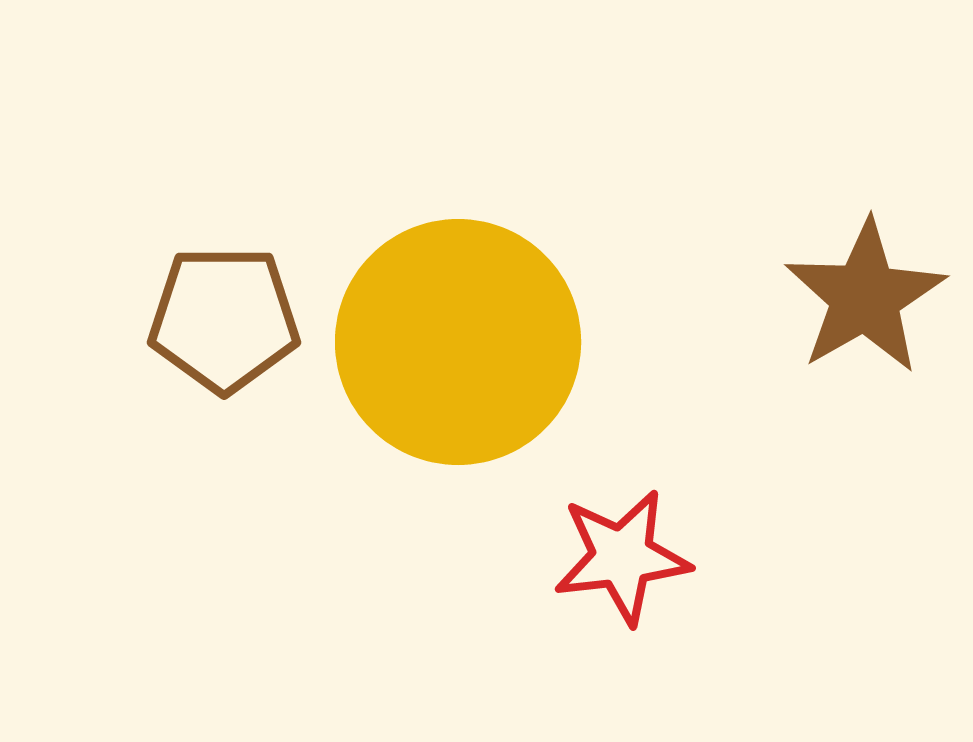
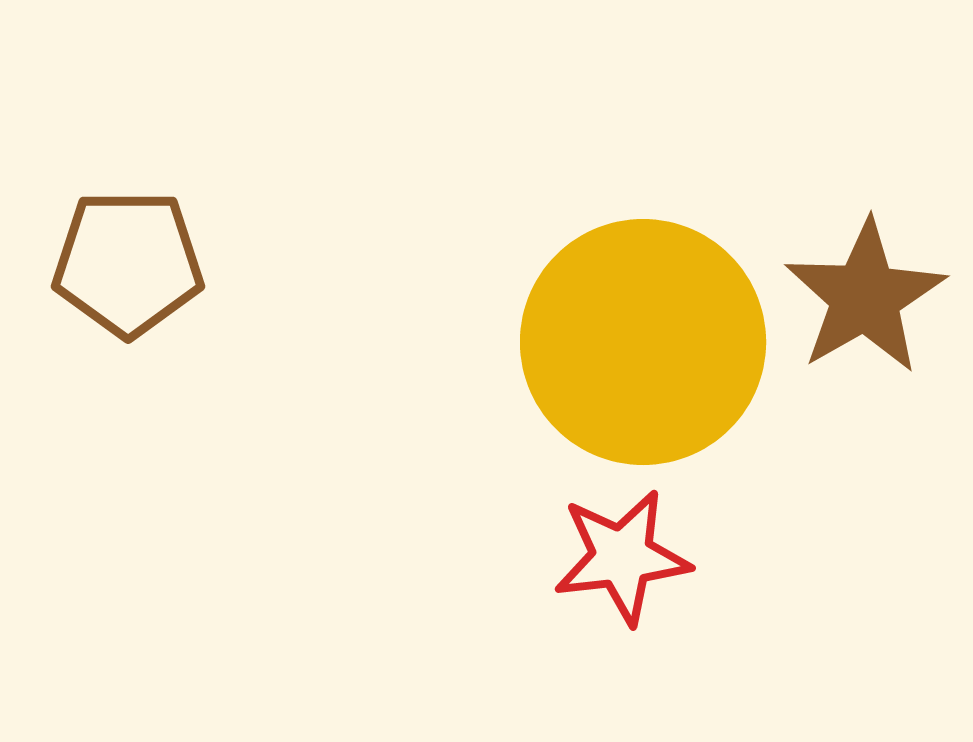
brown pentagon: moved 96 px left, 56 px up
yellow circle: moved 185 px right
